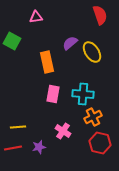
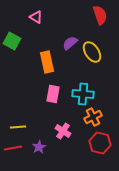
pink triangle: rotated 40 degrees clockwise
purple star: rotated 16 degrees counterclockwise
